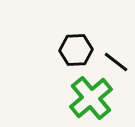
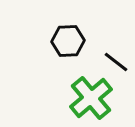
black hexagon: moved 8 px left, 9 px up
